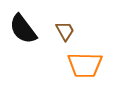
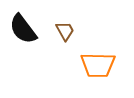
orange trapezoid: moved 13 px right
